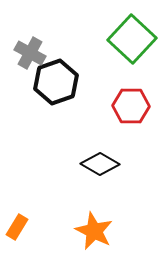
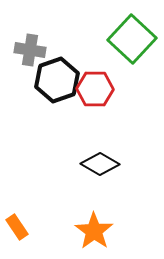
gray cross: moved 3 px up; rotated 20 degrees counterclockwise
black hexagon: moved 1 px right, 2 px up
red hexagon: moved 36 px left, 17 px up
orange rectangle: rotated 65 degrees counterclockwise
orange star: rotated 9 degrees clockwise
